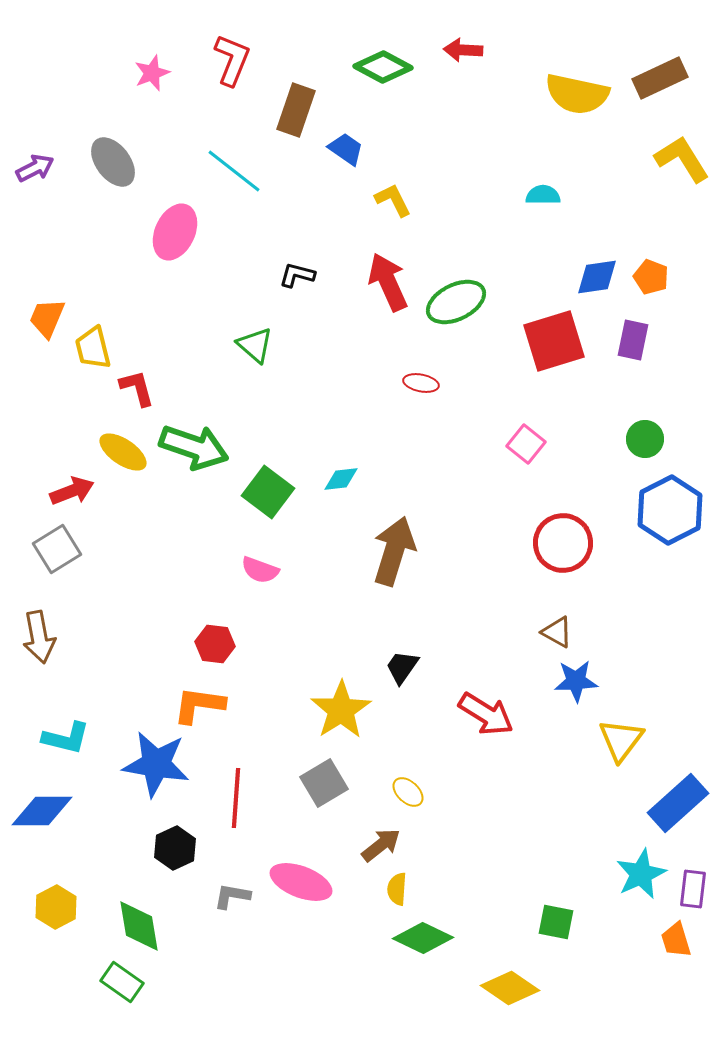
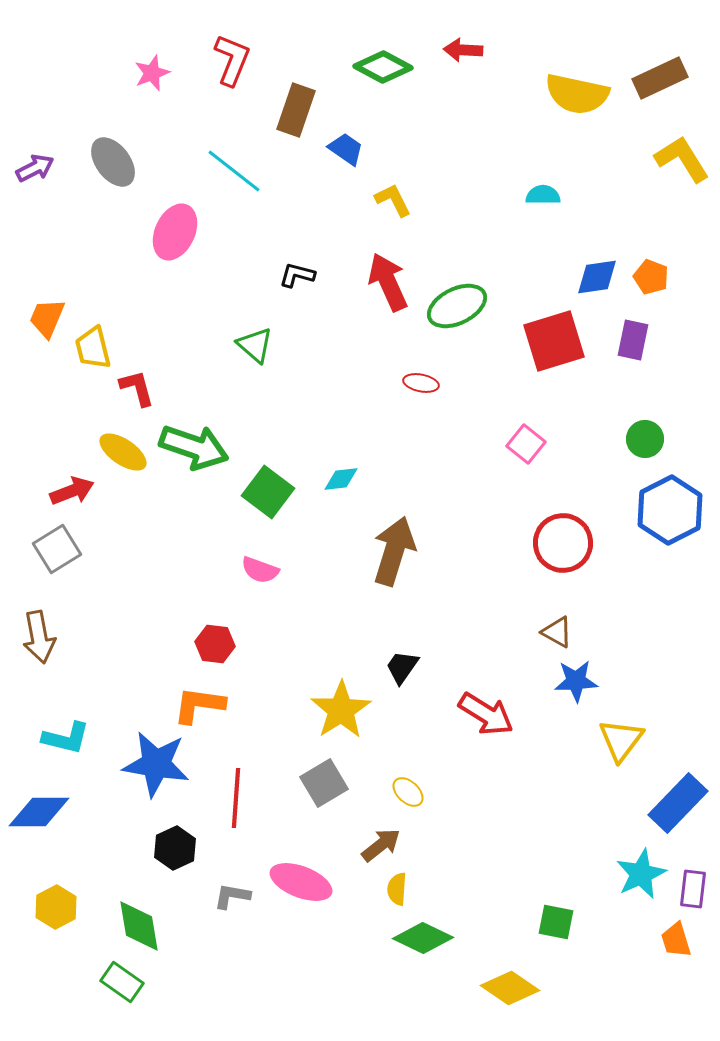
green ellipse at (456, 302): moved 1 px right, 4 px down
blue rectangle at (678, 803): rotated 4 degrees counterclockwise
blue diamond at (42, 811): moved 3 px left, 1 px down
